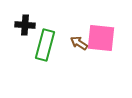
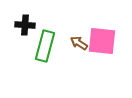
pink square: moved 1 px right, 3 px down
green rectangle: moved 1 px down
